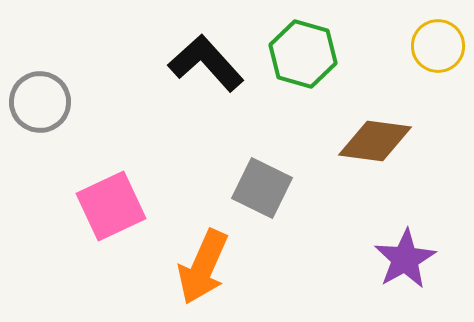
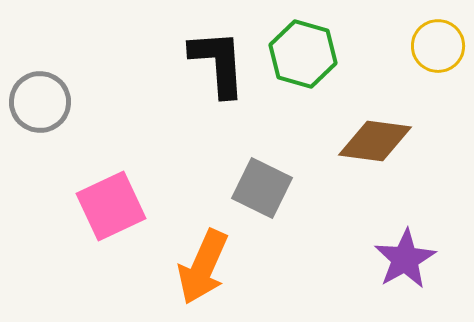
black L-shape: moved 12 px right; rotated 38 degrees clockwise
